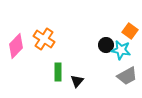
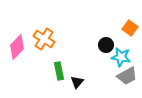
orange square: moved 3 px up
pink diamond: moved 1 px right, 1 px down
cyan star: moved 7 px down
green rectangle: moved 1 px right, 1 px up; rotated 12 degrees counterclockwise
black triangle: moved 1 px down
